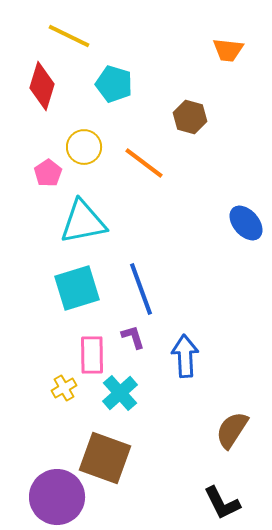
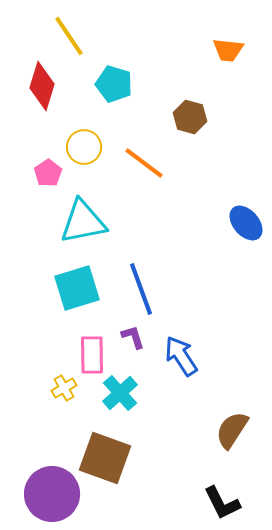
yellow line: rotated 30 degrees clockwise
blue arrow: moved 4 px left; rotated 30 degrees counterclockwise
purple circle: moved 5 px left, 3 px up
